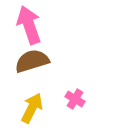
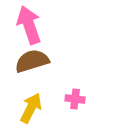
pink cross: rotated 24 degrees counterclockwise
yellow arrow: moved 1 px left
